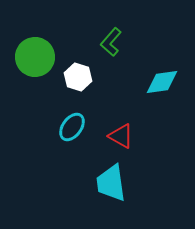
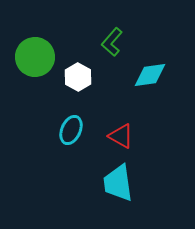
green L-shape: moved 1 px right
white hexagon: rotated 12 degrees clockwise
cyan diamond: moved 12 px left, 7 px up
cyan ellipse: moved 1 px left, 3 px down; rotated 12 degrees counterclockwise
cyan trapezoid: moved 7 px right
